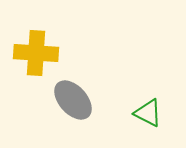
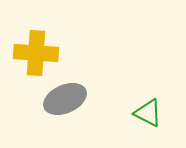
gray ellipse: moved 8 px left, 1 px up; rotated 72 degrees counterclockwise
